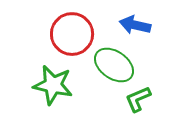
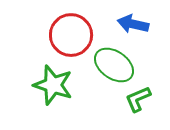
blue arrow: moved 2 px left, 1 px up
red circle: moved 1 px left, 1 px down
green star: rotated 6 degrees clockwise
